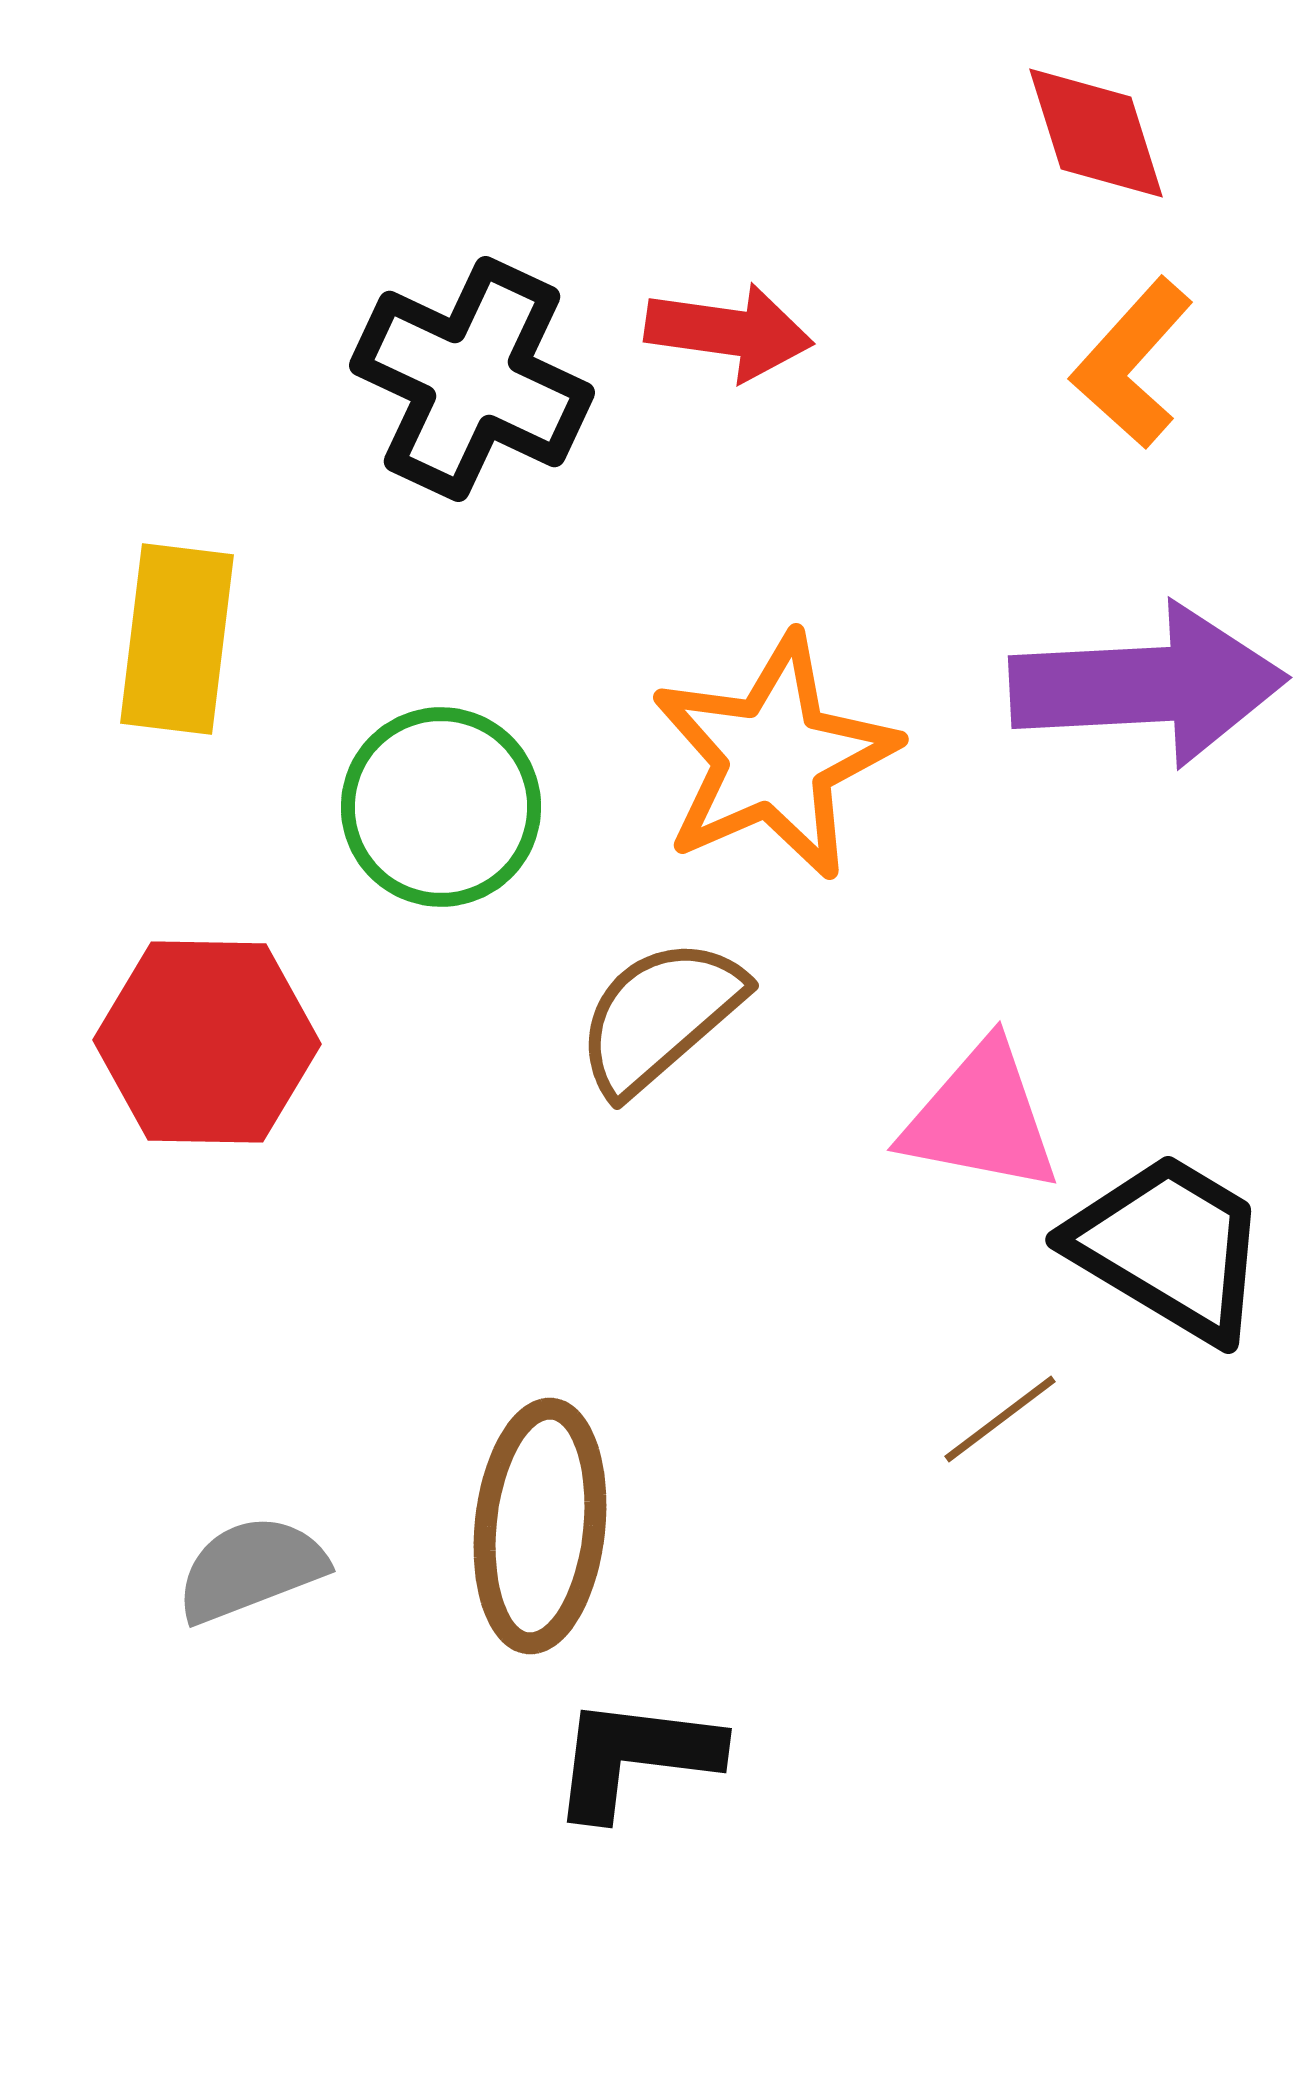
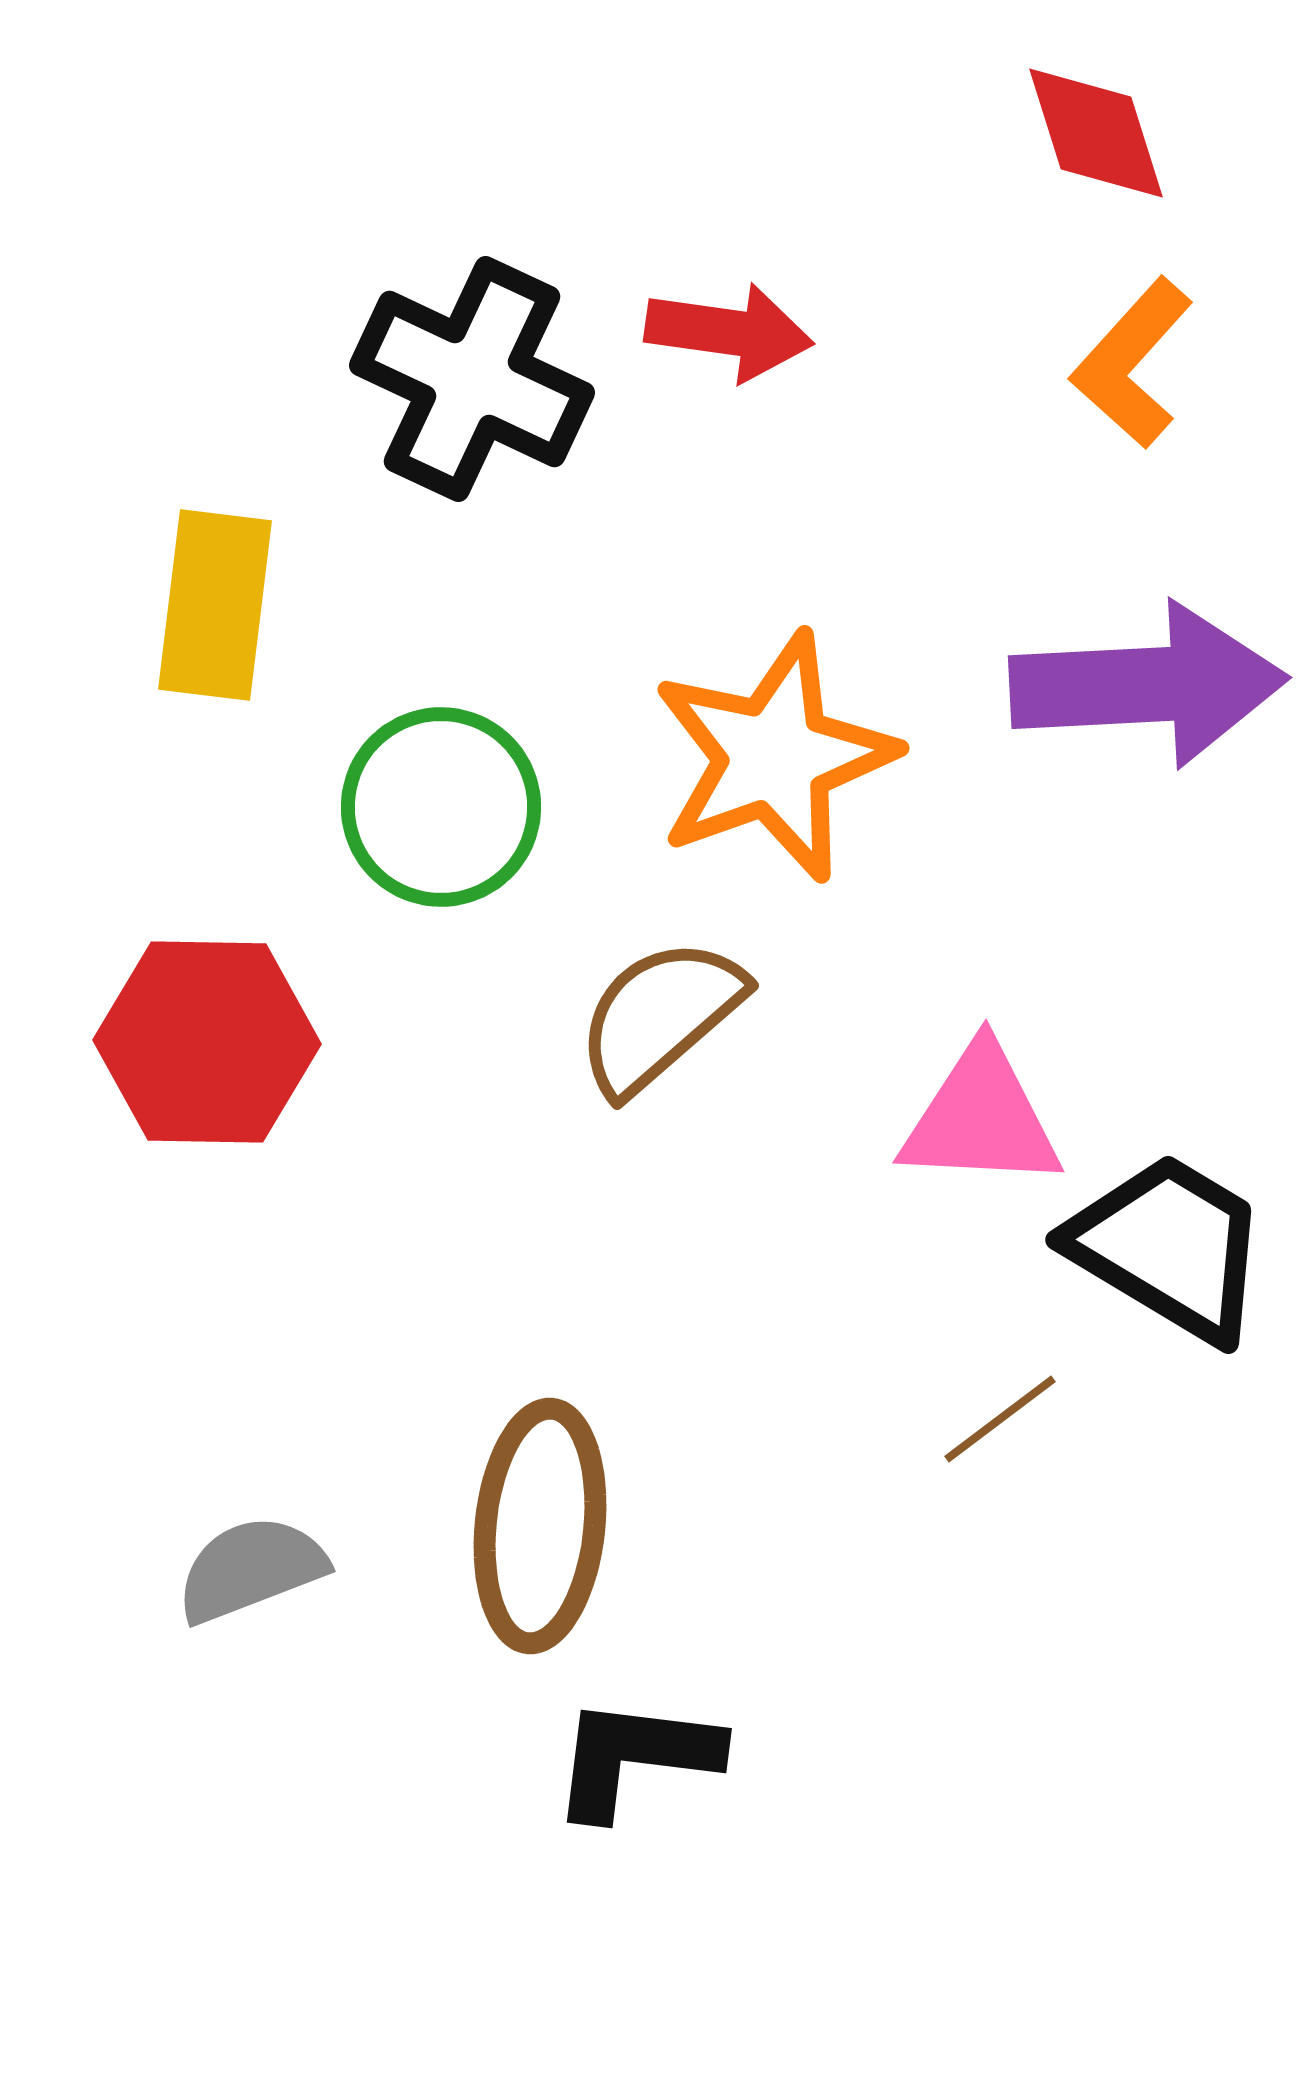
yellow rectangle: moved 38 px right, 34 px up
orange star: rotated 4 degrees clockwise
pink triangle: rotated 8 degrees counterclockwise
